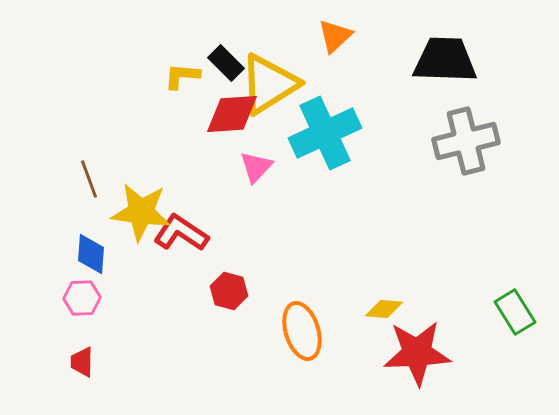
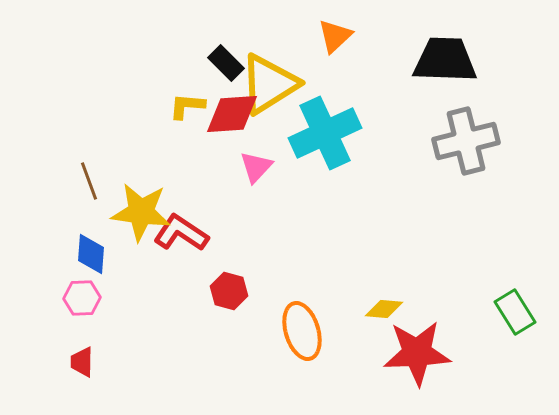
yellow L-shape: moved 5 px right, 30 px down
brown line: moved 2 px down
